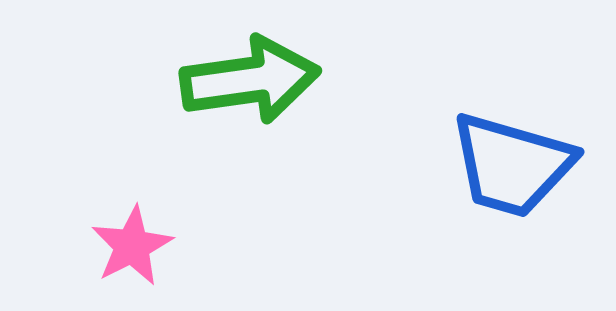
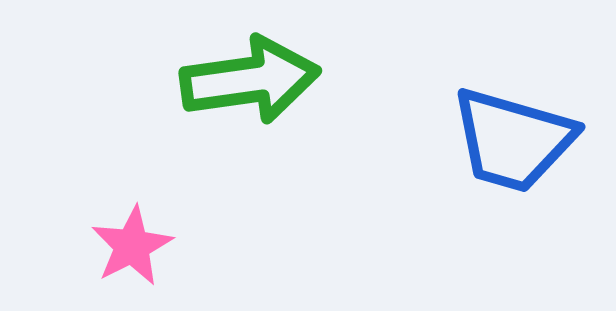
blue trapezoid: moved 1 px right, 25 px up
